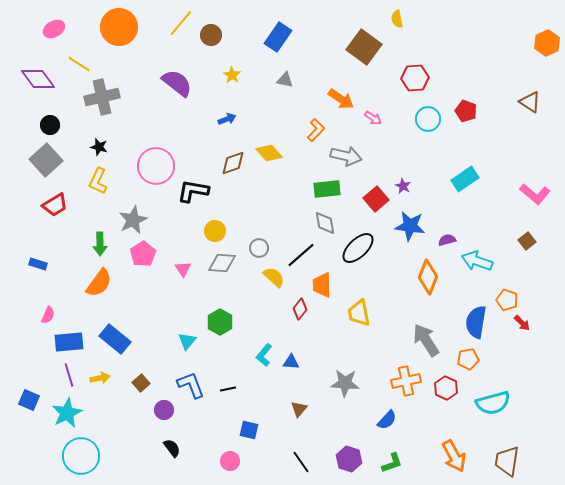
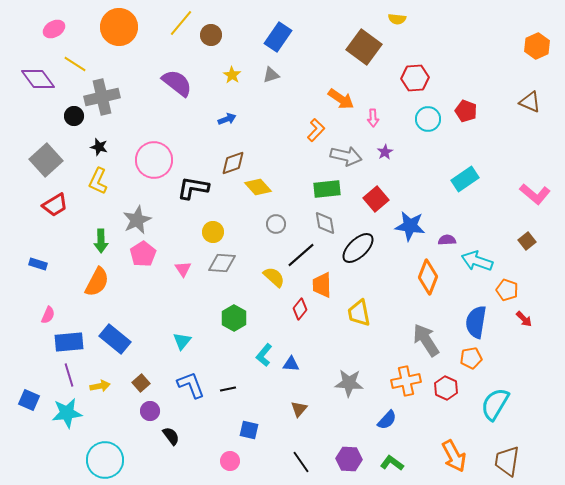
yellow semicircle at (397, 19): rotated 72 degrees counterclockwise
orange hexagon at (547, 43): moved 10 px left, 3 px down
yellow line at (79, 64): moved 4 px left
gray triangle at (285, 80): moved 14 px left, 5 px up; rotated 30 degrees counterclockwise
brown triangle at (530, 102): rotated 10 degrees counterclockwise
pink arrow at (373, 118): rotated 54 degrees clockwise
black circle at (50, 125): moved 24 px right, 9 px up
yellow diamond at (269, 153): moved 11 px left, 34 px down
pink circle at (156, 166): moved 2 px left, 6 px up
purple star at (403, 186): moved 18 px left, 34 px up; rotated 14 degrees clockwise
black L-shape at (193, 191): moved 3 px up
gray star at (133, 220): moved 4 px right
yellow circle at (215, 231): moved 2 px left, 1 px down
purple semicircle at (447, 240): rotated 12 degrees clockwise
green arrow at (100, 244): moved 1 px right, 3 px up
gray circle at (259, 248): moved 17 px right, 24 px up
orange semicircle at (99, 283): moved 2 px left, 1 px up; rotated 8 degrees counterclockwise
orange pentagon at (507, 300): moved 10 px up
green hexagon at (220, 322): moved 14 px right, 4 px up
red arrow at (522, 323): moved 2 px right, 4 px up
cyan triangle at (187, 341): moved 5 px left
orange pentagon at (468, 359): moved 3 px right, 1 px up
blue triangle at (291, 362): moved 2 px down
yellow arrow at (100, 378): moved 8 px down
gray star at (345, 383): moved 4 px right
cyan semicircle at (493, 403): moved 2 px right, 1 px down; rotated 136 degrees clockwise
purple circle at (164, 410): moved 14 px left, 1 px down
cyan star at (67, 413): rotated 20 degrees clockwise
black semicircle at (172, 448): moved 1 px left, 12 px up
cyan circle at (81, 456): moved 24 px right, 4 px down
purple hexagon at (349, 459): rotated 15 degrees counterclockwise
green L-shape at (392, 463): rotated 125 degrees counterclockwise
